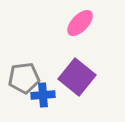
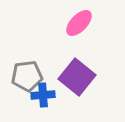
pink ellipse: moved 1 px left
gray pentagon: moved 3 px right, 2 px up
